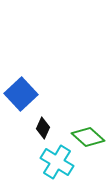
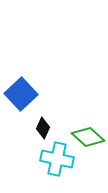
cyan cross: moved 3 px up; rotated 20 degrees counterclockwise
